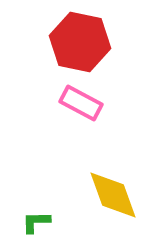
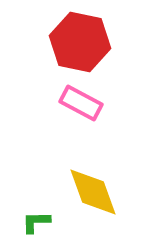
yellow diamond: moved 20 px left, 3 px up
